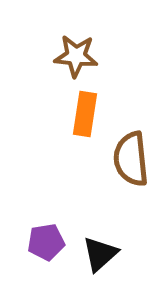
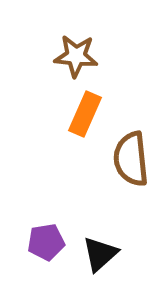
orange rectangle: rotated 15 degrees clockwise
